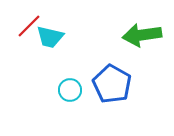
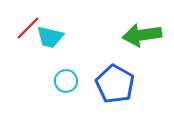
red line: moved 1 px left, 2 px down
blue pentagon: moved 3 px right
cyan circle: moved 4 px left, 9 px up
